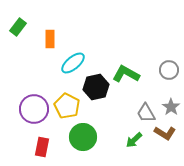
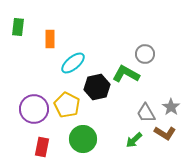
green rectangle: rotated 30 degrees counterclockwise
gray circle: moved 24 px left, 16 px up
black hexagon: moved 1 px right
yellow pentagon: moved 1 px up
green circle: moved 2 px down
